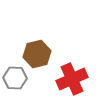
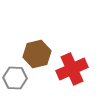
red cross: moved 10 px up
